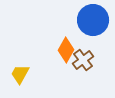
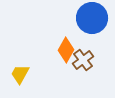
blue circle: moved 1 px left, 2 px up
